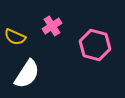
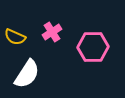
pink cross: moved 6 px down
pink hexagon: moved 2 px left, 2 px down; rotated 16 degrees counterclockwise
